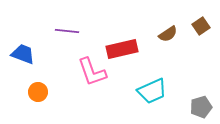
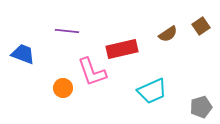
orange circle: moved 25 px right, 4 px up
